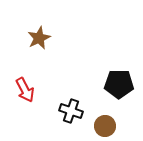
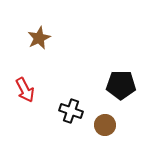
black pentagon: moved 2 px right, 1 px down
brown circle: moved 1 px up
